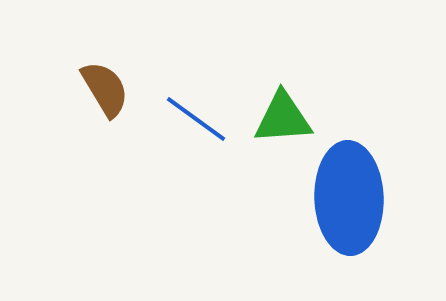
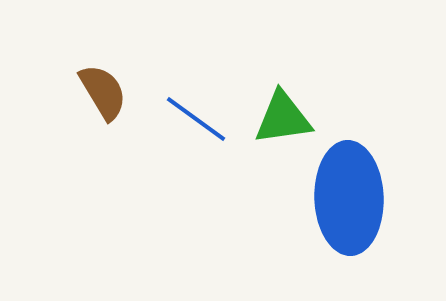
brown semicircle: moved 2 px left, 3 px down
green triangle: rotated 4 degrees counterclockwise
